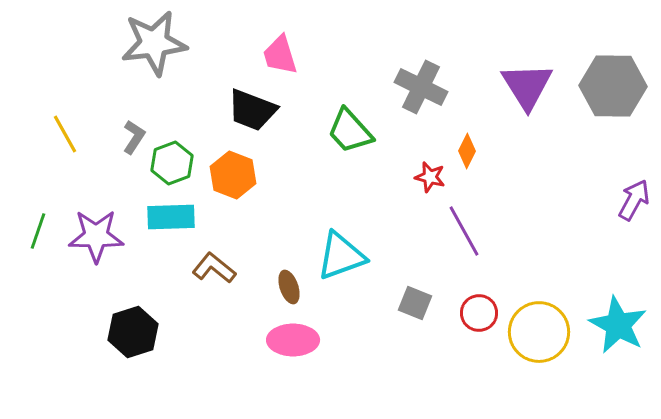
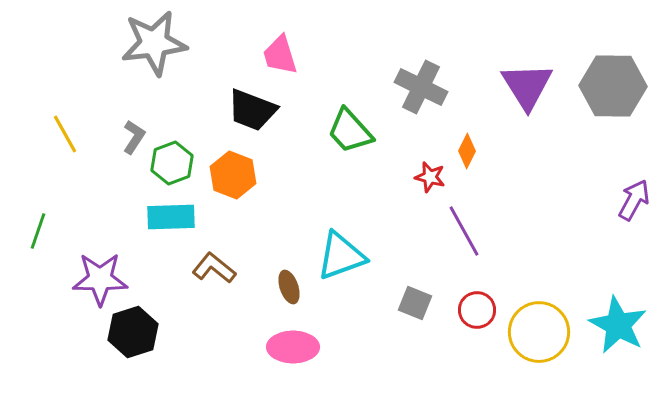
purple star: moved 4 px right, 43 px down
red circle: moved 2 px left, 3 px up
pink ellipse: moved 7 px down
